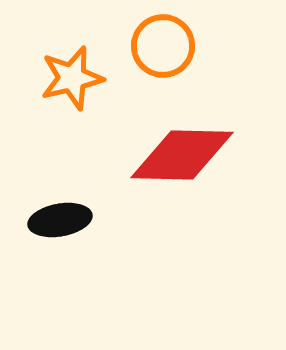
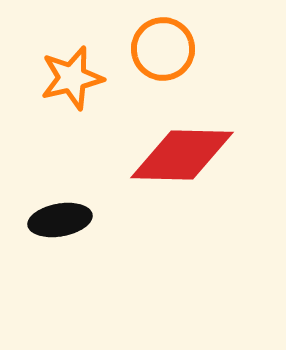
orange circle: moved 3 px down
